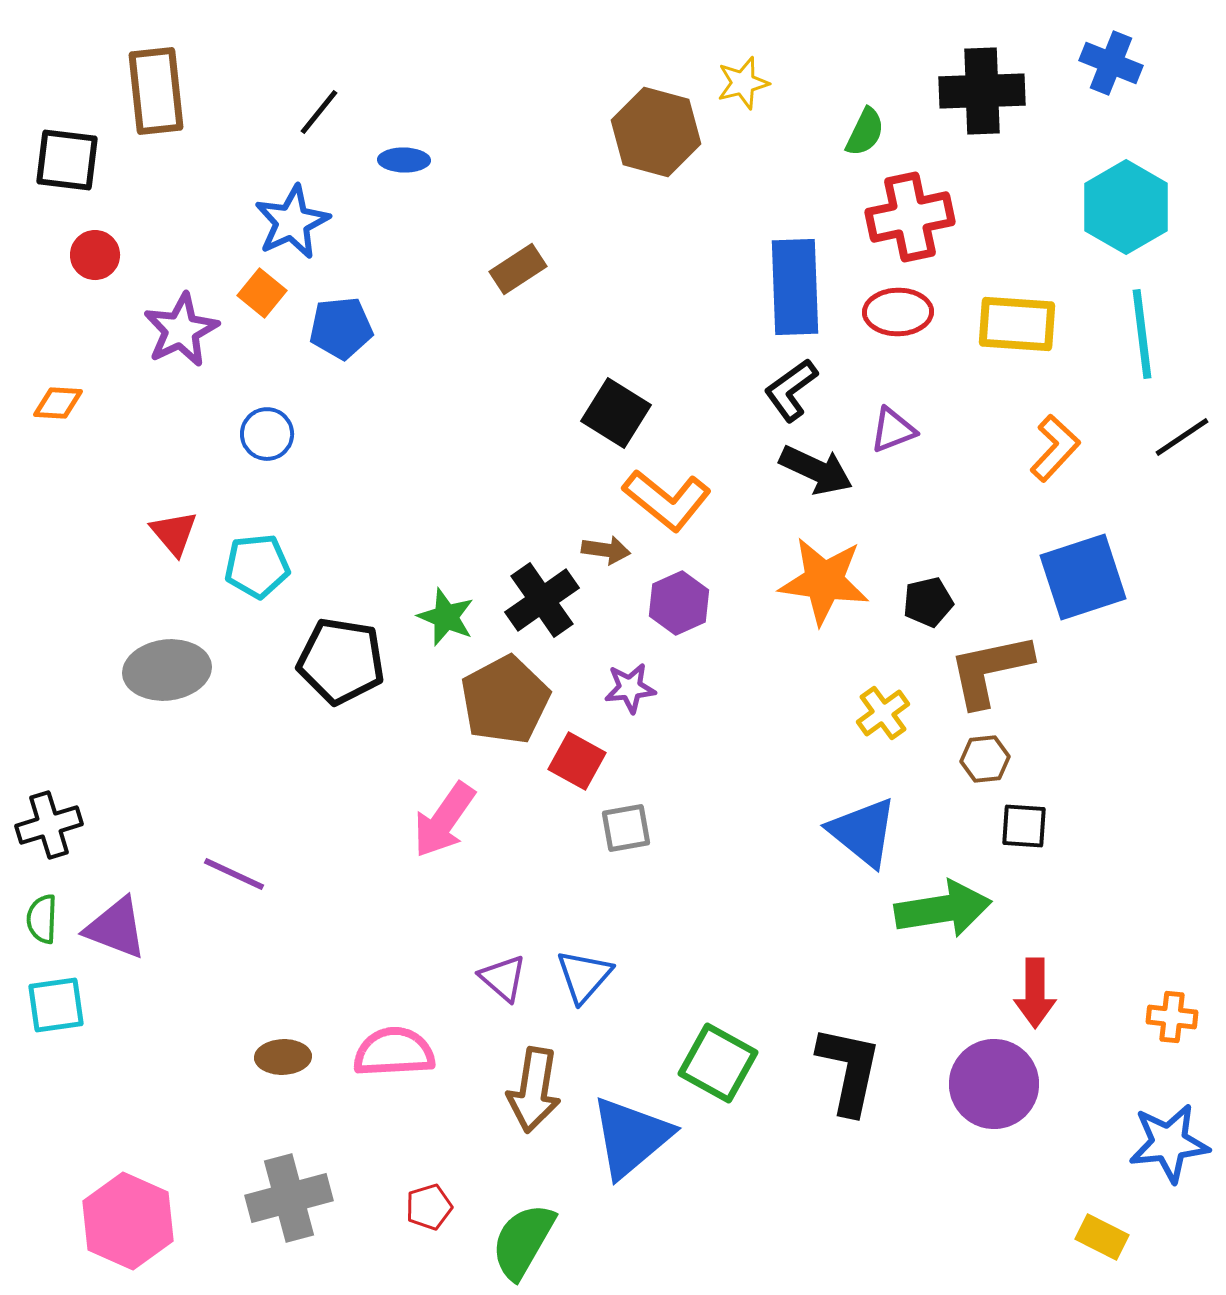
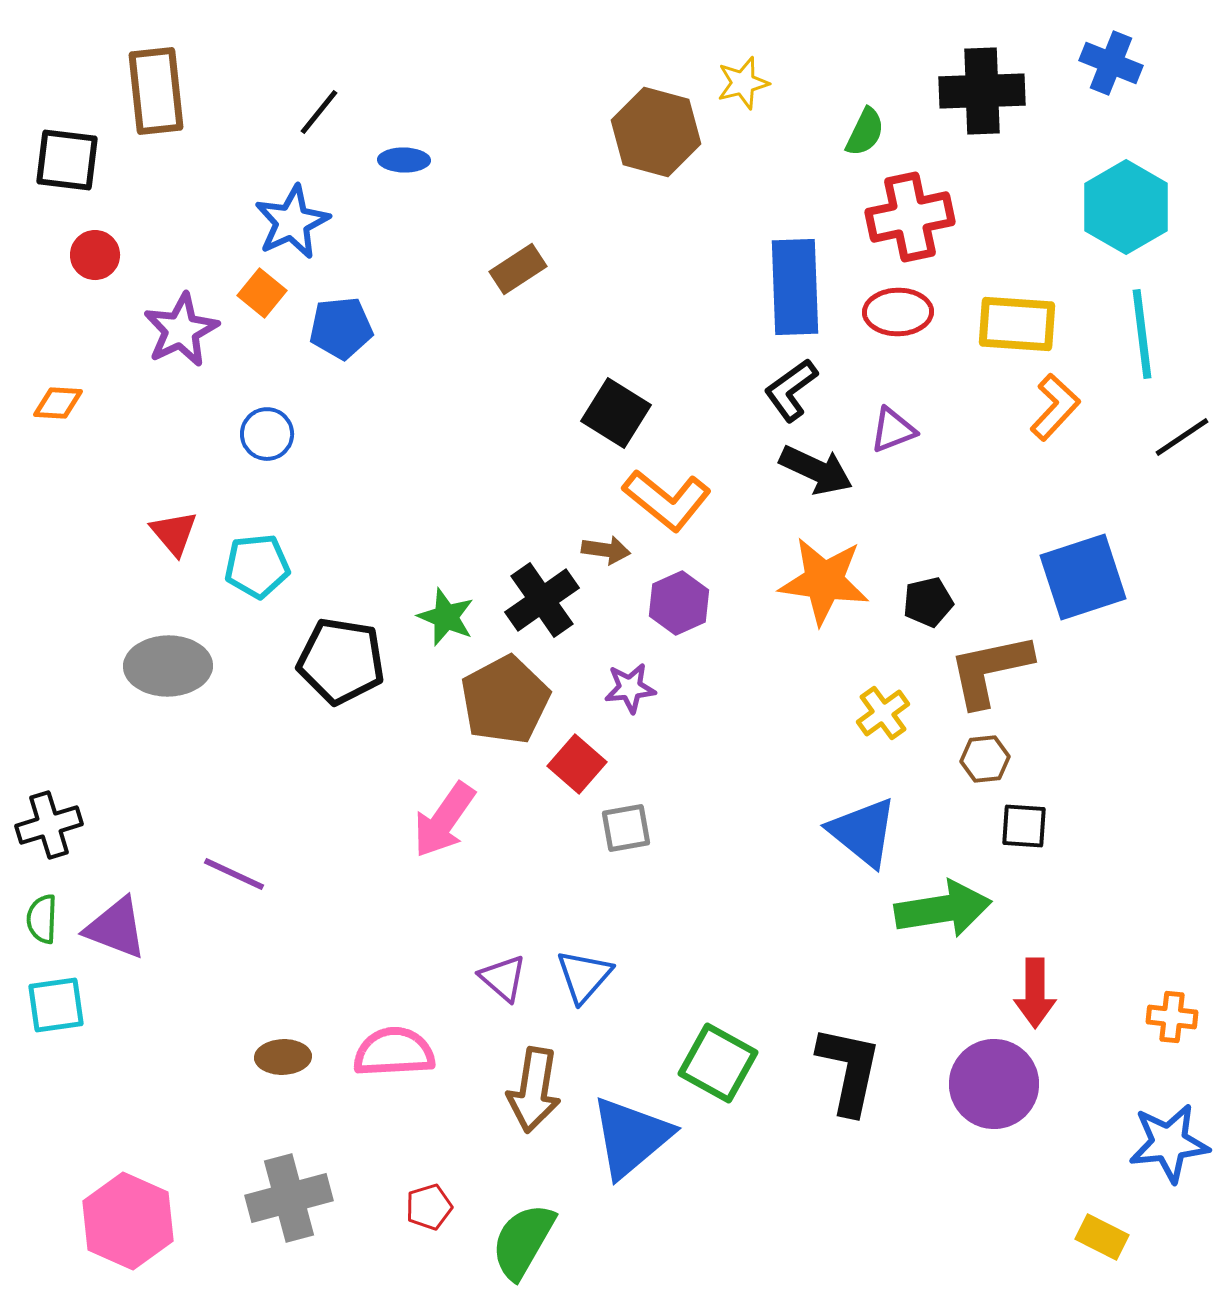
orange L-shape at (1055, 448): moved 41 px up
gray ellipse at (167, 670): moved 1 px right, 4 px up; rotated 6 degrees clockwise
red square at (577, 761): moved 3 px down; rotated 12 degrees clockwise
